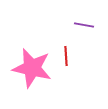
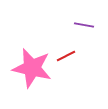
red line: rotated 66 degrees clockwise
